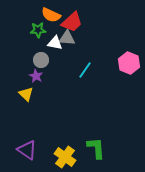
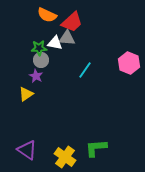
orange semicircle: moved 4 px left
green star: moved 1 px right, 18 px down
yellow triangle: rotated 42 degrees clockwise
green L-shape: rotated 90 degrees counterclockwise
